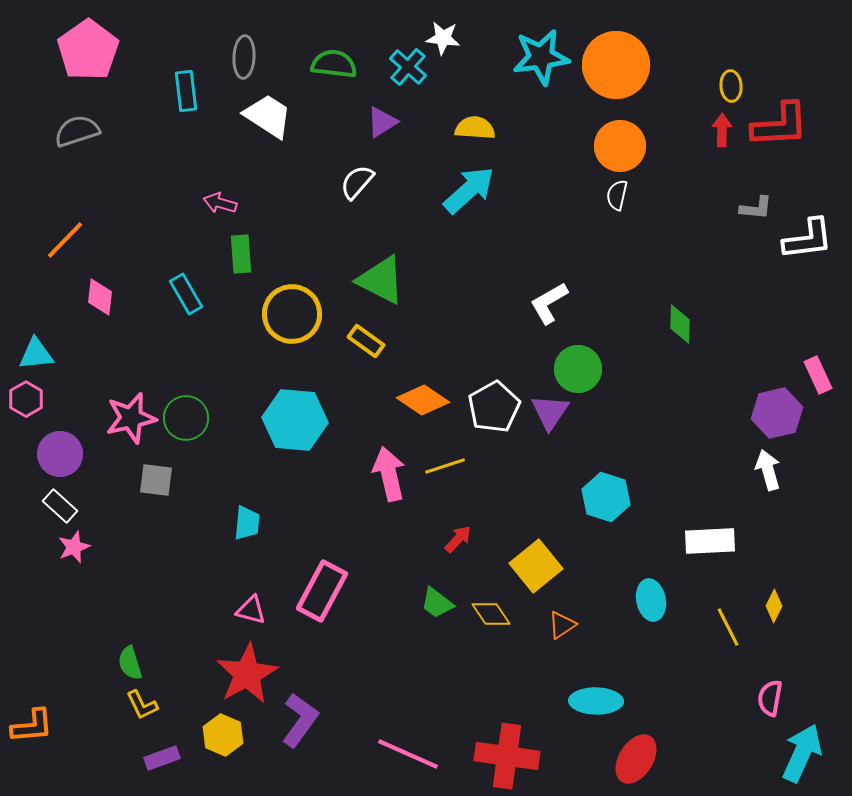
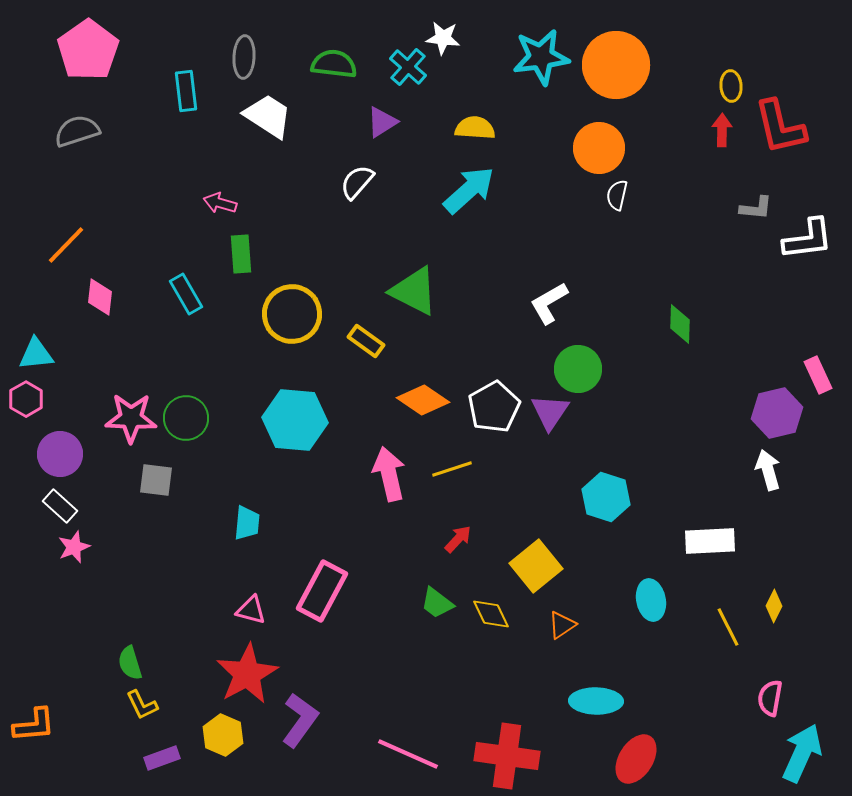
red L-shape at (780, 125): moved 2 px down; rotated 80 degrees clockwise
orange circle at (620, 146): moved 21 px left, 2 px down
orange line at (65, 240): moved 1 px right, 5 px down
green triangle at (381, 280): moved 33 px right, 11 px down
pink star at (131, 418): rotated 15 degrees clockwise
yellow line at (445, 466): moved 7 px right, 3 px down
yellow diamond at (491, 614): rotated 9 degrees clockwise
orange L-shape at (32, 726): moved 2 px right, 1 px up
